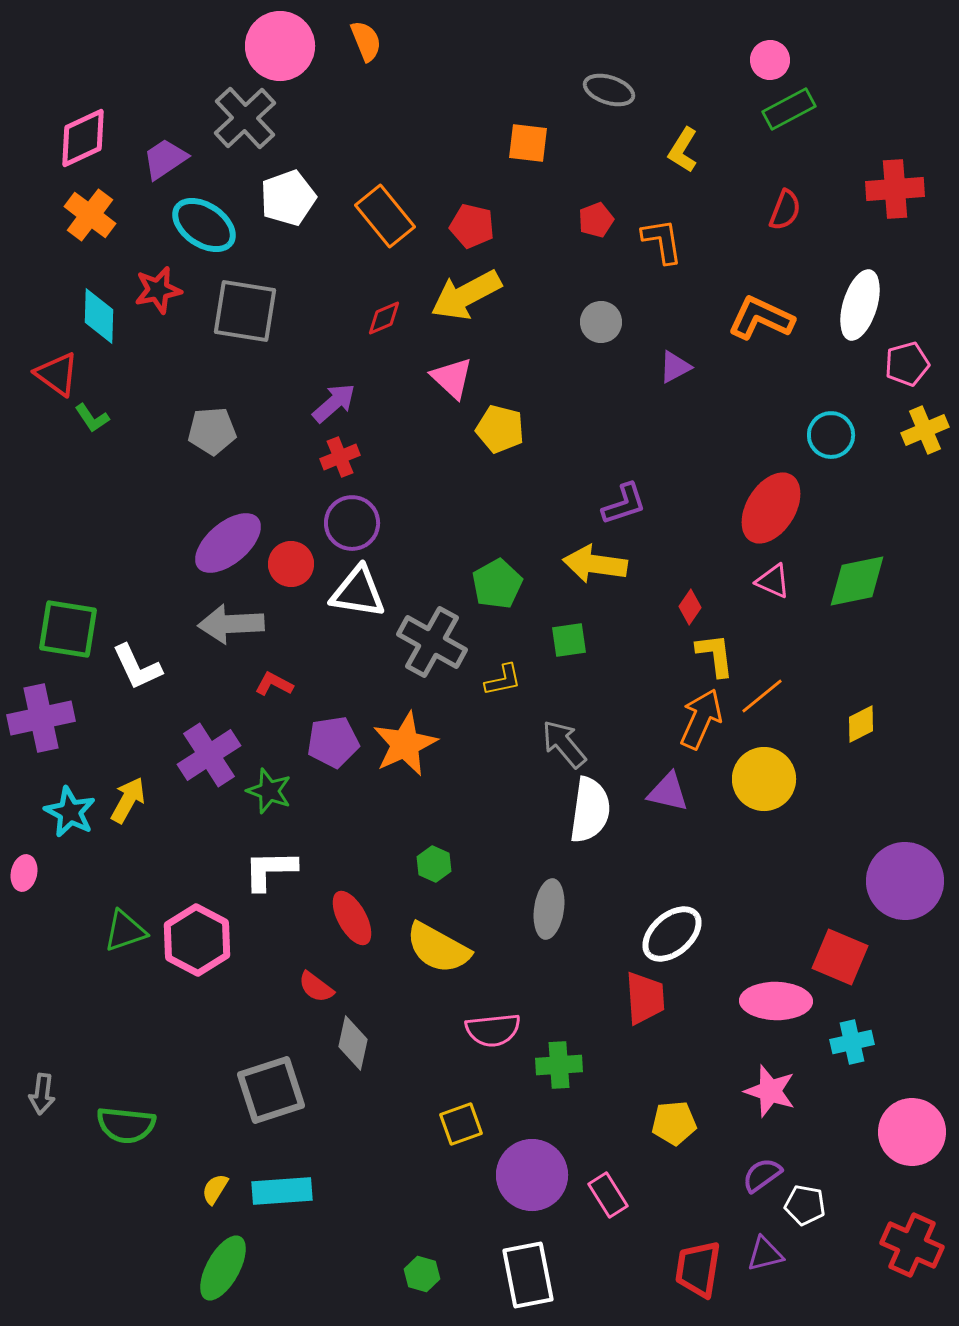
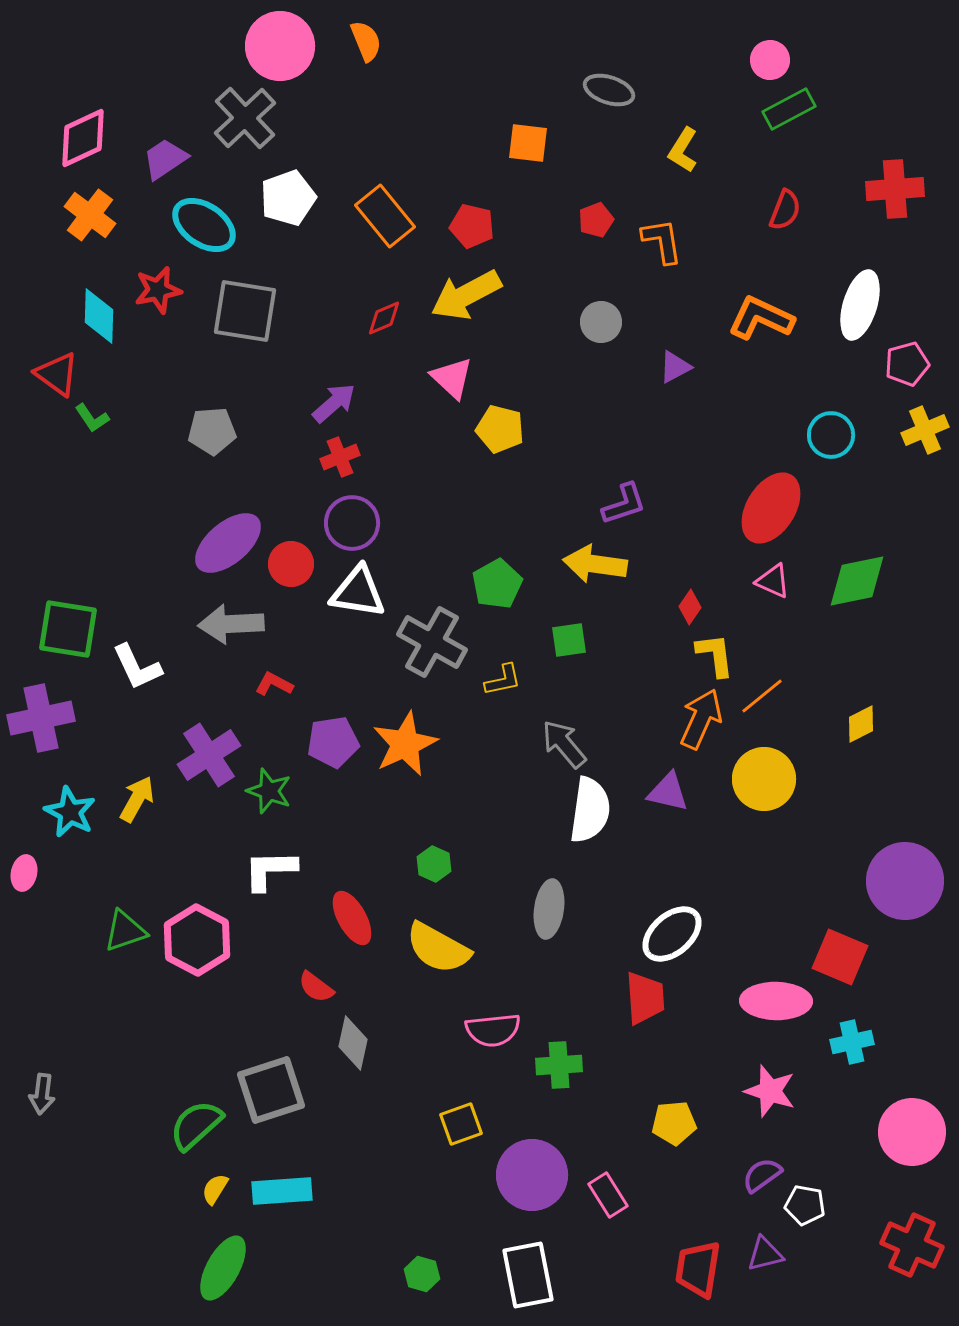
yellow arrow at (128, 800): moved 9 px right, 1 px up
green semicircle at (126, 1125): moved 70 px right; rotated 132 degrees clockwise
